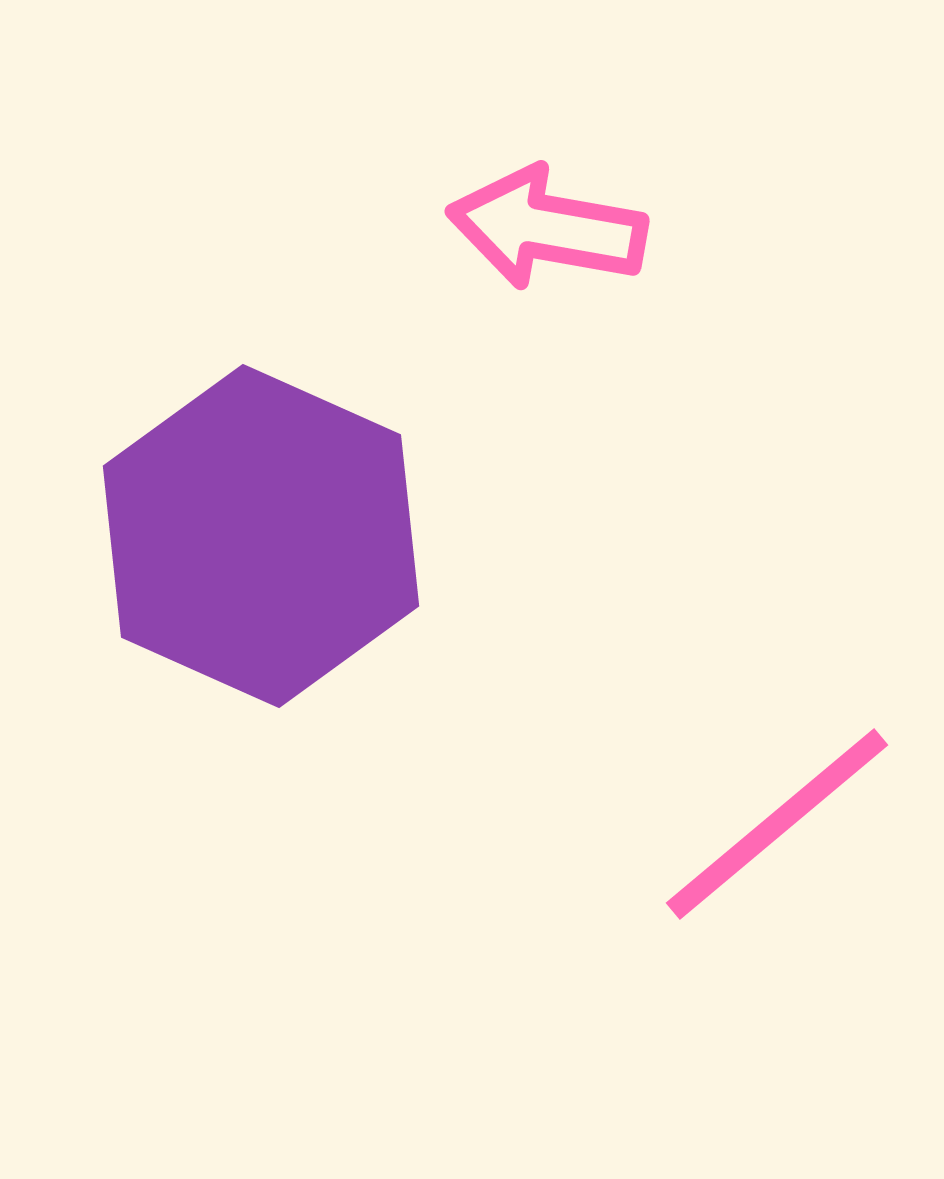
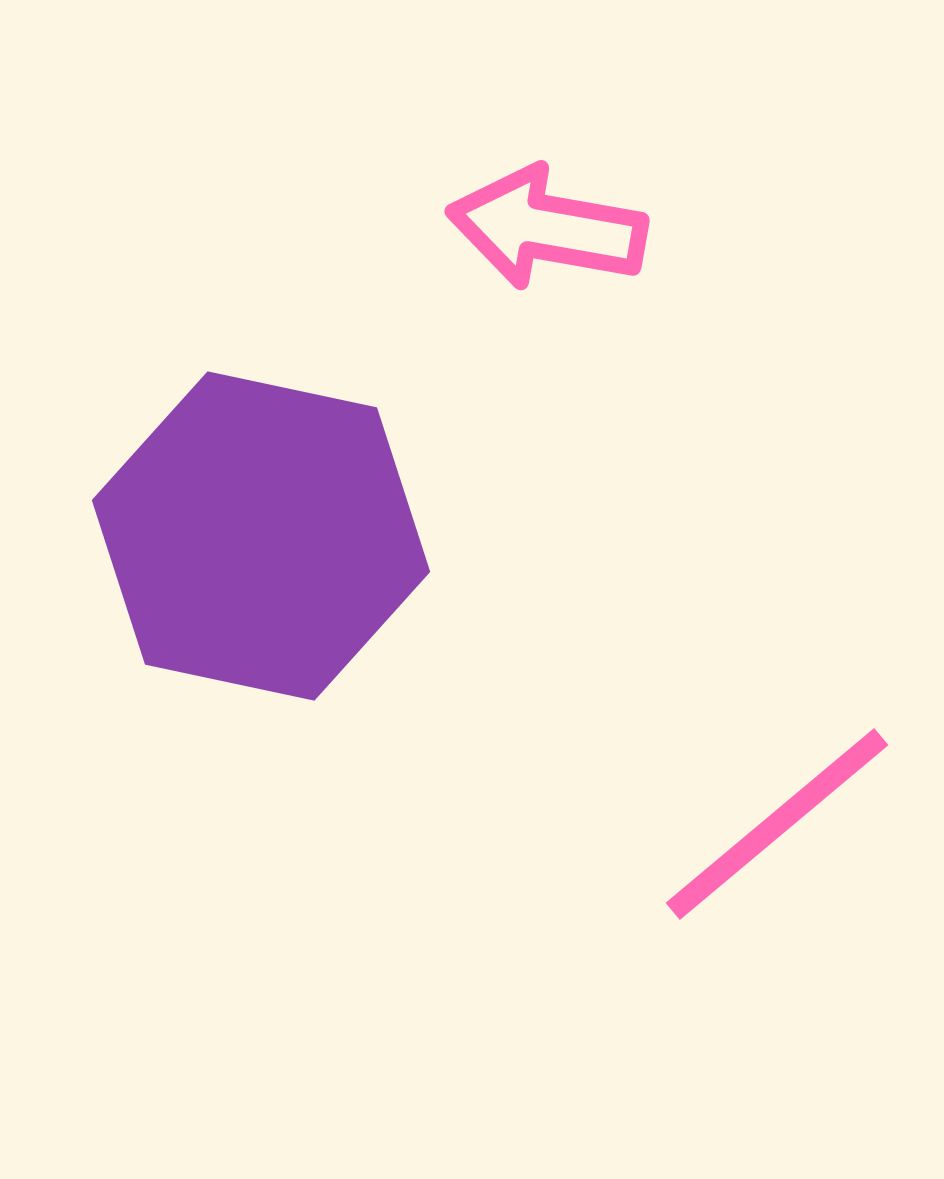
purple hexagon: rotated 12 degrees counterclockwise
